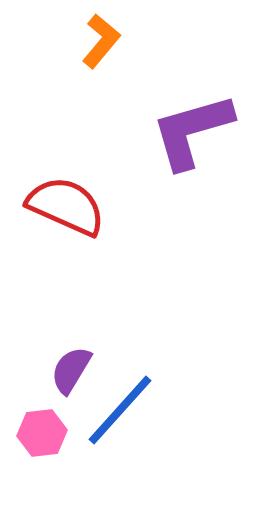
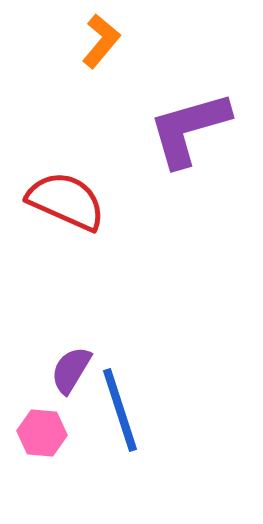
purple L-shape: moved 3 px left, 2 px up
red semicircle: moved 5 px up
blue line: rotated 60 degrees counterclockwise
pink hexagon: rotated 12 degrees clockwise
